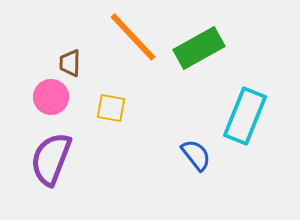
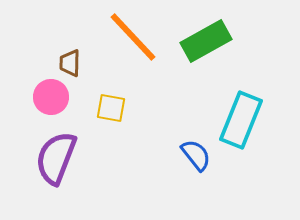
green rectangle: moved 7 px right, 7 px up
cyan rectangle: moved 4 px left, 4 px down
purple semicircle: moved 5 px right, 1 px up
